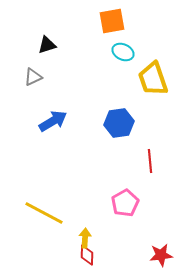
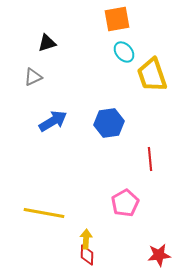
orange square: moved 5 px right, 2 px up
black triangle: moved 2 px up
cyan ellipse: moved 1 px right; rotated 25 degrees clockwise
yellow trapezoid: moved 1 px left, 4 px up
blue hexagon: moved 10 px left
red line: moved 2 px up
yellow line: rotated 18 degrees counterclockwise
yellow arrow: moved 1 px right, 1 px down
red star: moved 2 px left
